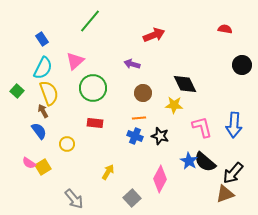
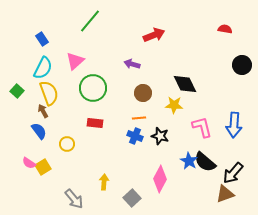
yellow arrow: moved 4 px left, 10 px down; rotated 28 degrees counterclockwise
